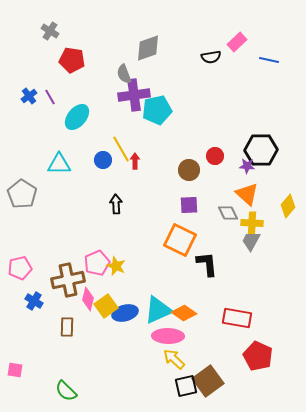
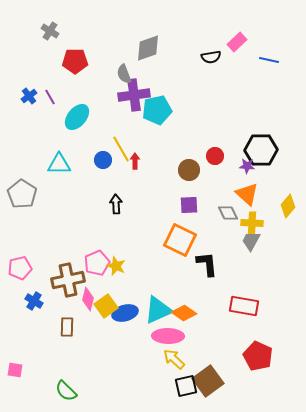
red pentagon at (72, 60): moved 3 px right, 1 px down; rotated 10 degrees counterclockwise
red rectangle at (237, 318): moved 7 px right, 12 px up
